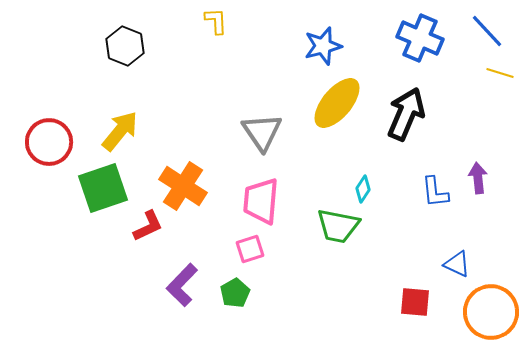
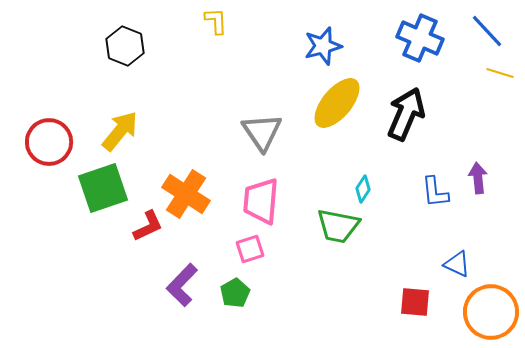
orange cross: moved 3 px right, 8 px down
